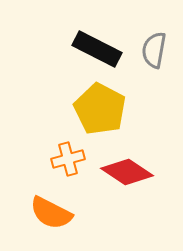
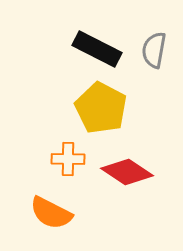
yellow pentagon: moved 1 px right, 1 px up
orange cross: rotated 16 degrees clockwise
